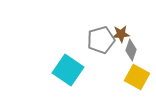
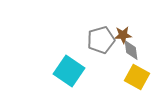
brown star: moved 2 px right, 1 px down
gray diamond: rotated 25 degrees counterclockwise
cyan square: moved 1 px right, 1 px down
